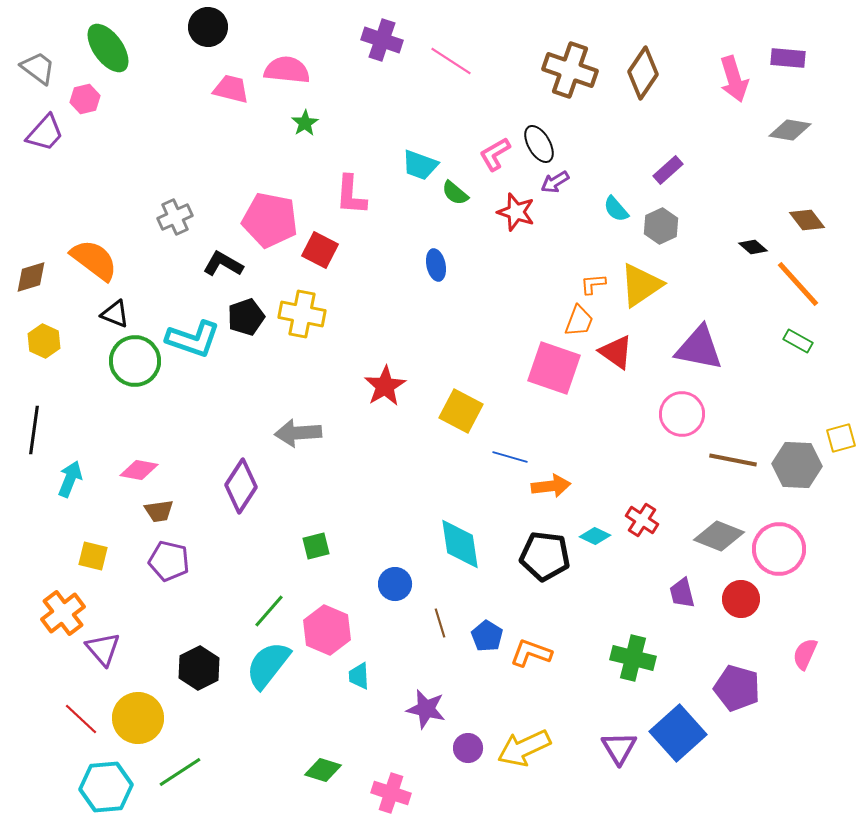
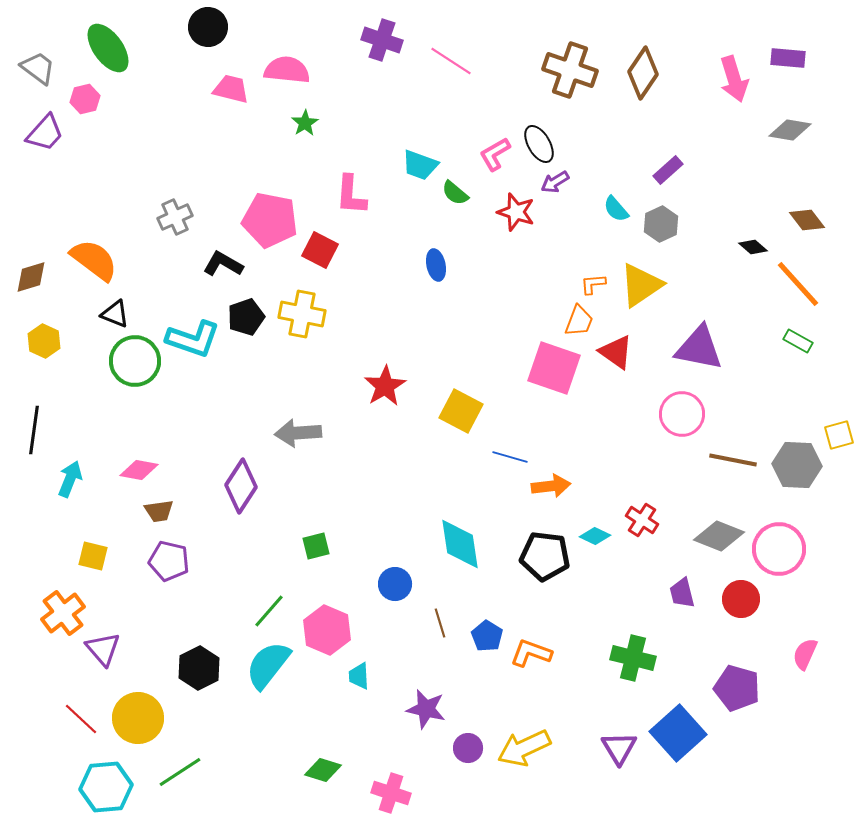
gray hexagon at (661, 226): moved 2 px up
yellow square at (841, 438): moved 2 px left, 3 px up
